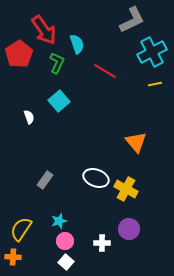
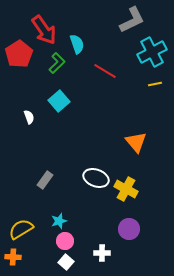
green L-shape: rotated 20 degrees clockwise
yellow semicircle: rotated 25 degrees clockwise
white cross: moved 10 px down
